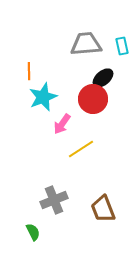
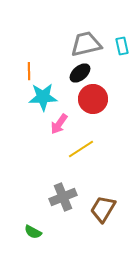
gray trapezoid: rotated 8 degrees counterclockwise
black ellipse: moved 23 px left, 5 px up
cyan star: rotated 20 degrees clockwise
pink arrow: moved 3 px left
gray cross: moved 9 px right, 3 px up
brown trapezoid: rotated 52 degrees clockwise
green semicircle: rotated 144 degrees clockwise
